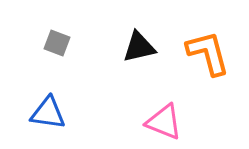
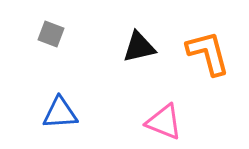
gray square: moved 6 px left, 9 px up
blue triangle: moved 12 px right; rotated 12 degrees counterclockwise
